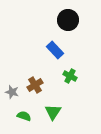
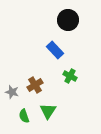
green triangle: moved 5 px left, 1 px up
green semicircle: rotated 128 degrees counterclockwise
